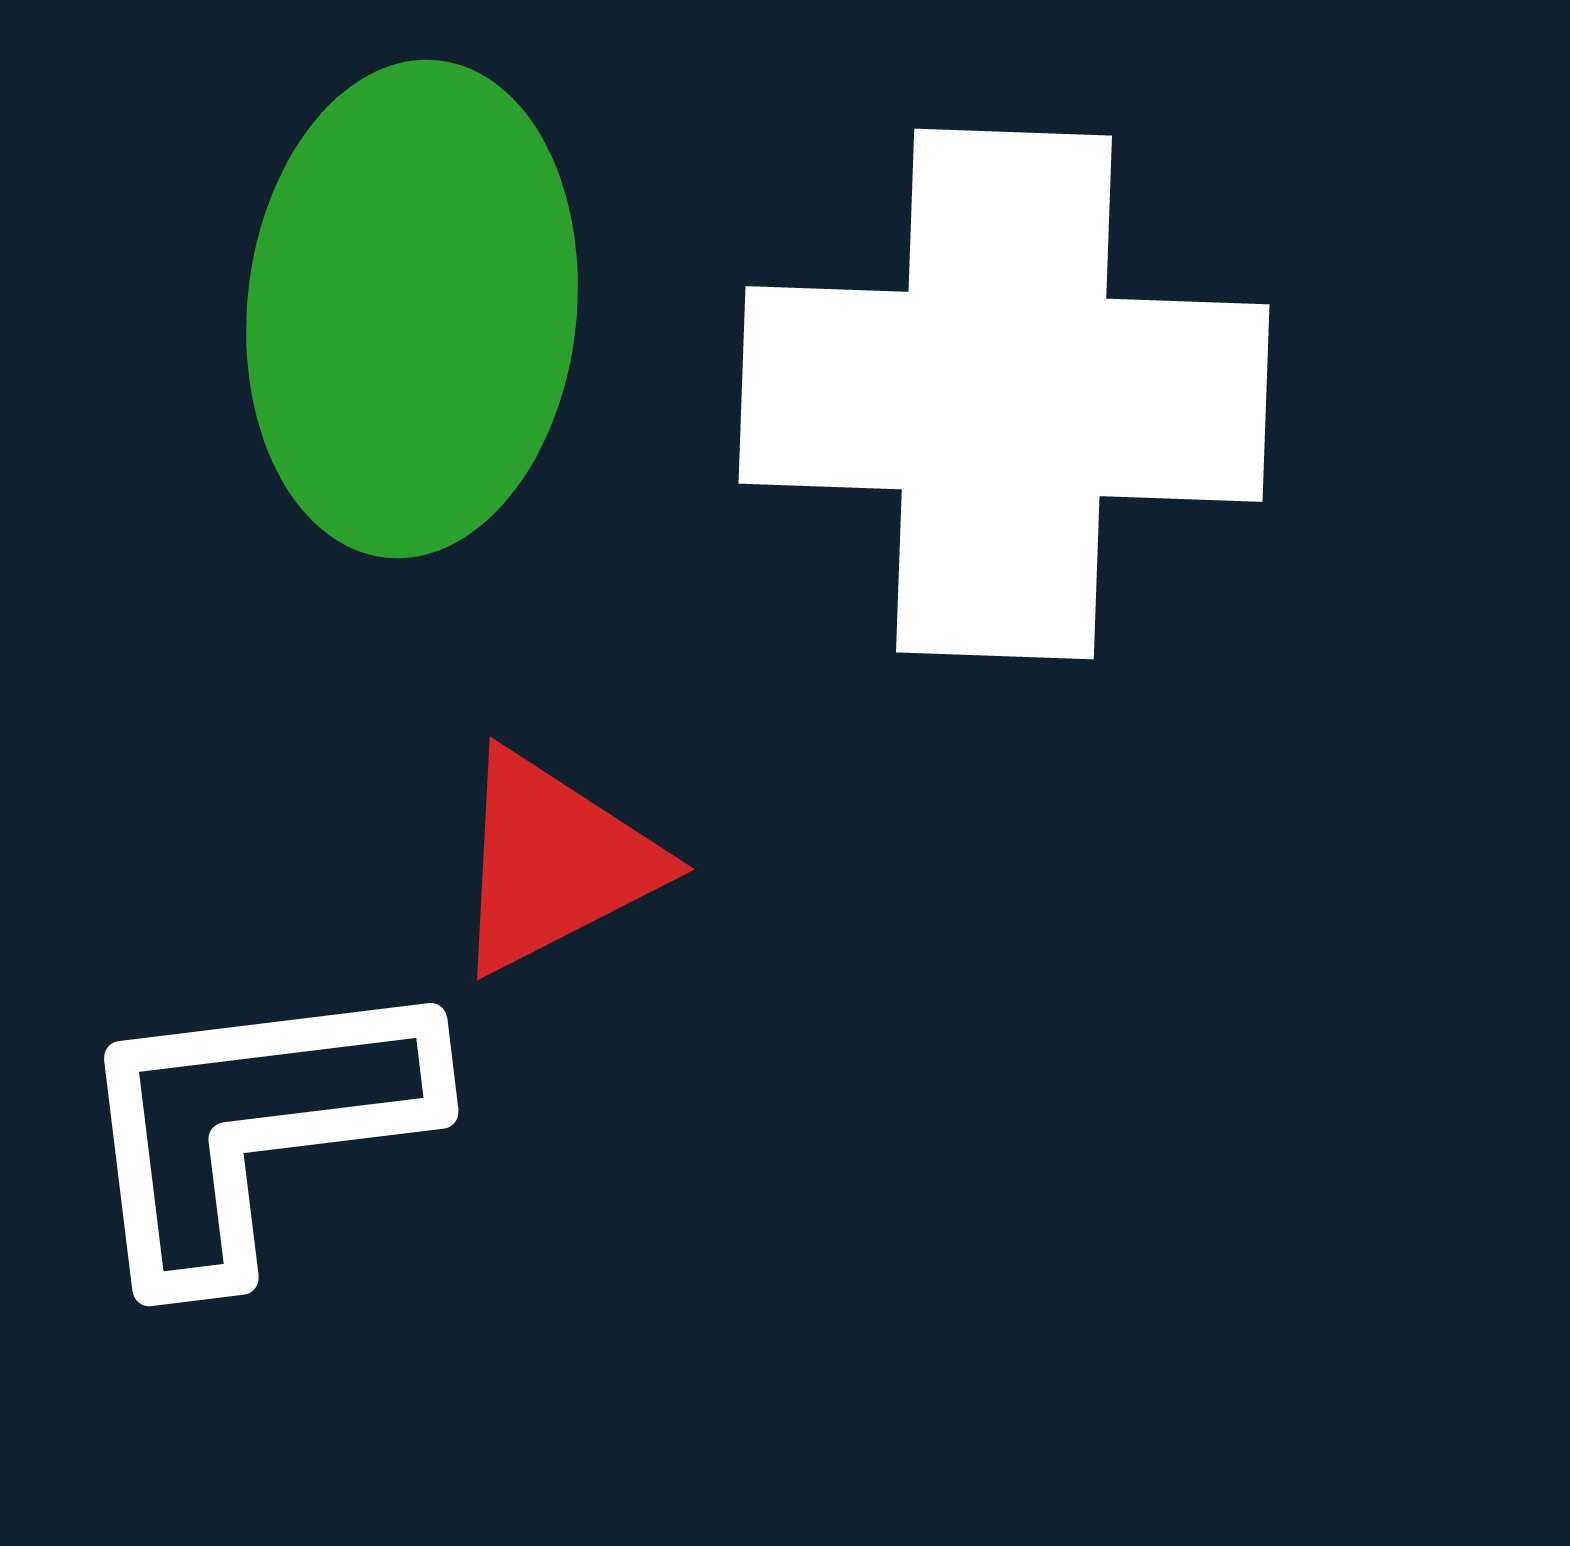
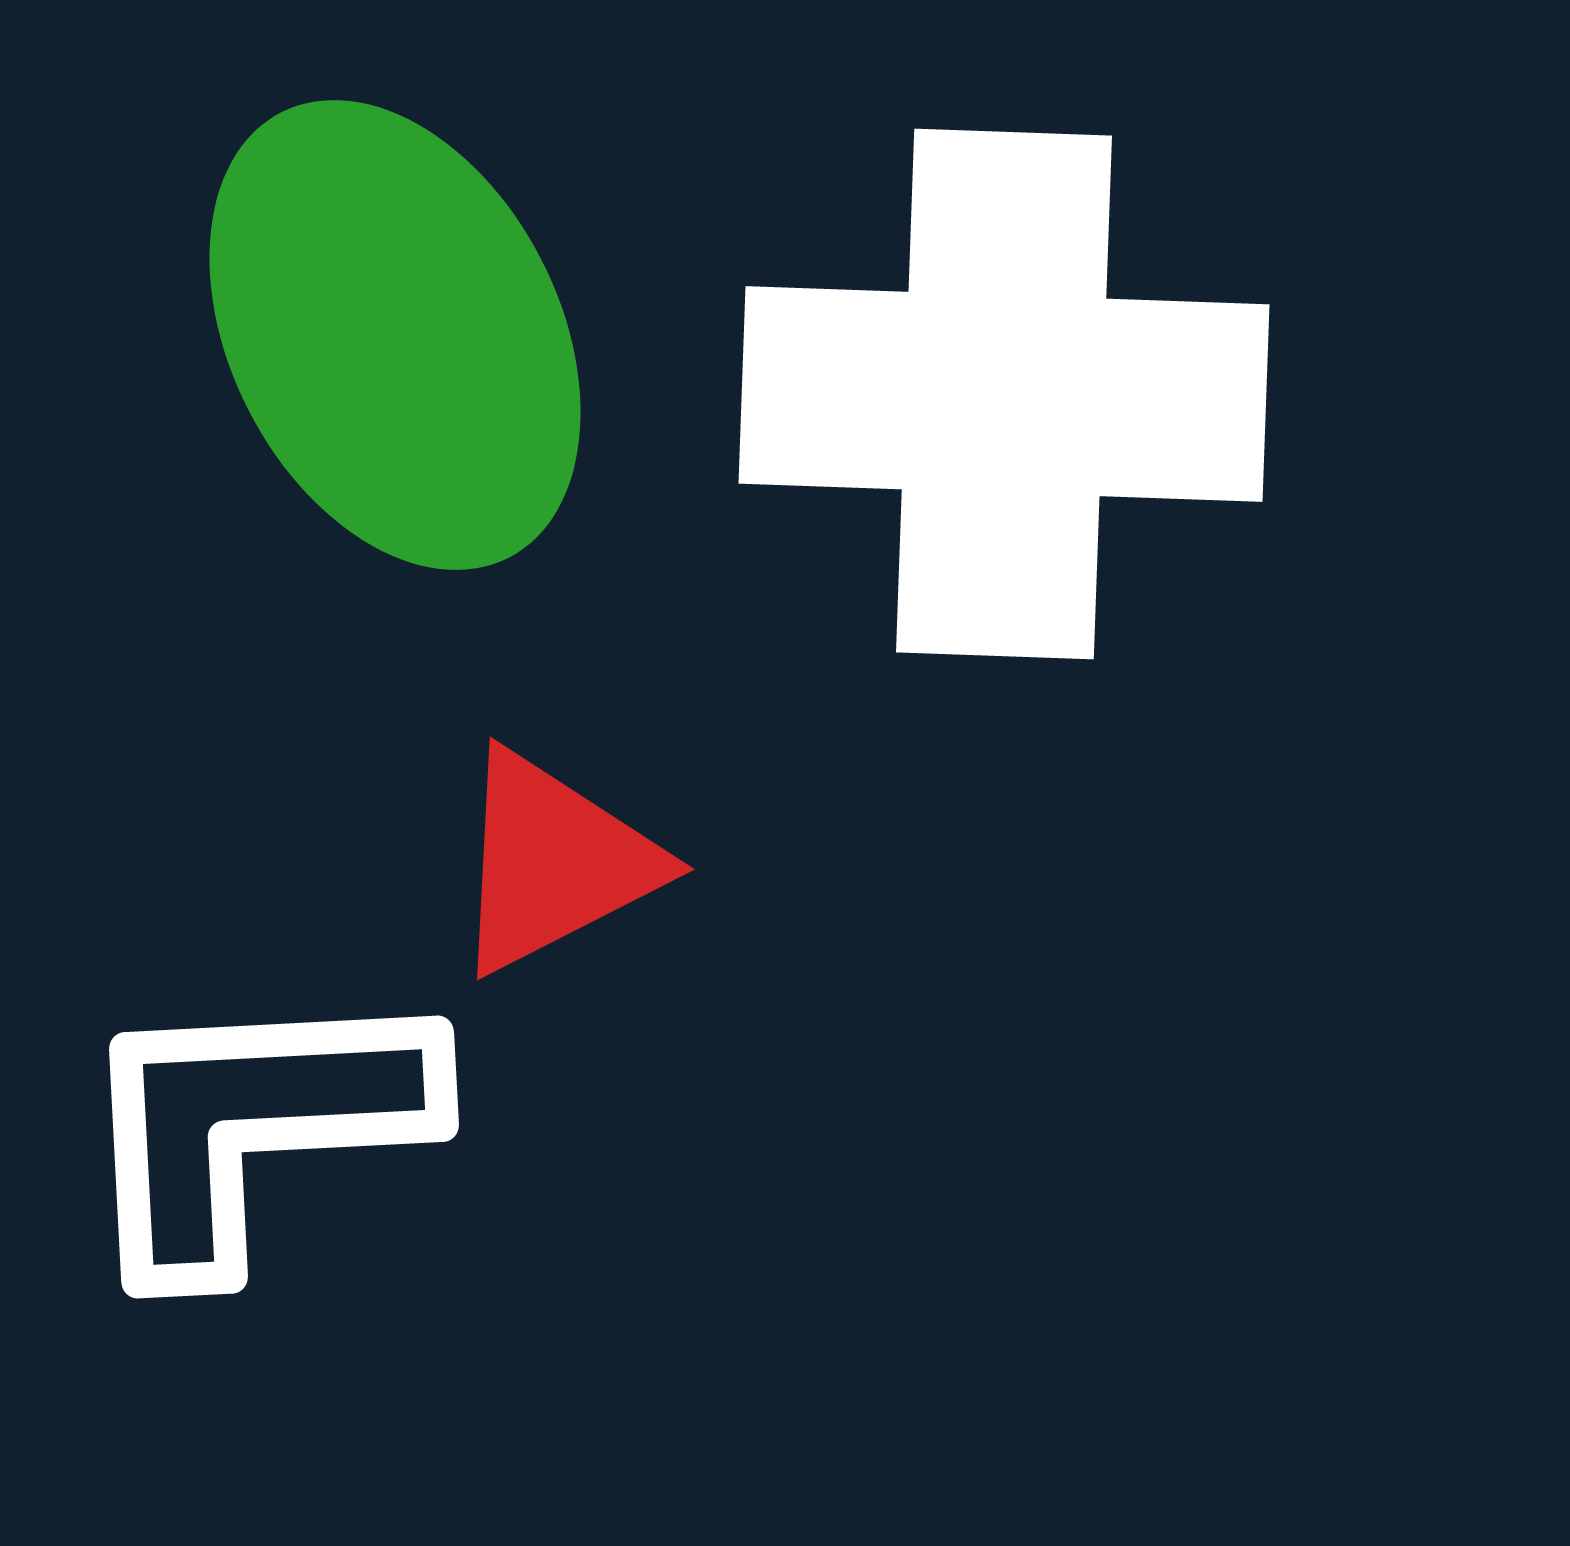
green ellipse: moved 17 px left, 26 px down; rotated 33 degrees counterclockwise
white L-shape: rotated 4 degrees clockwise
